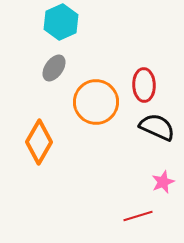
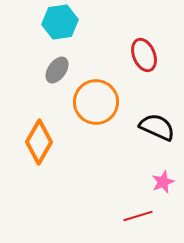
cyan hexagon: moved 1 px left; rotated 16 degrees clockwise
gray ellipse: moved 3 px right, 2 px down
red ellipse: moved 30 px up; rotated 20 degrees counterclockwise
